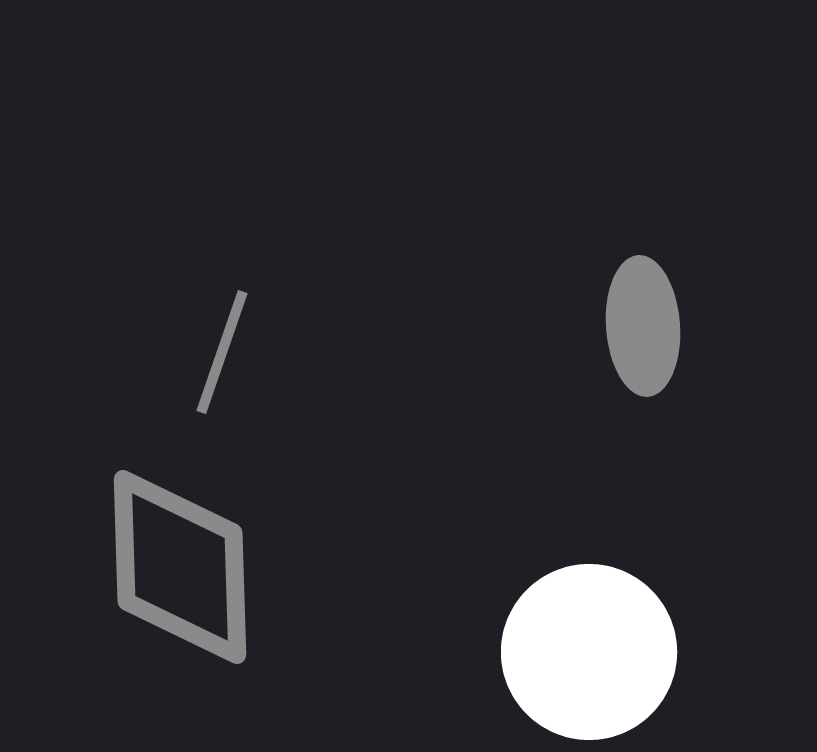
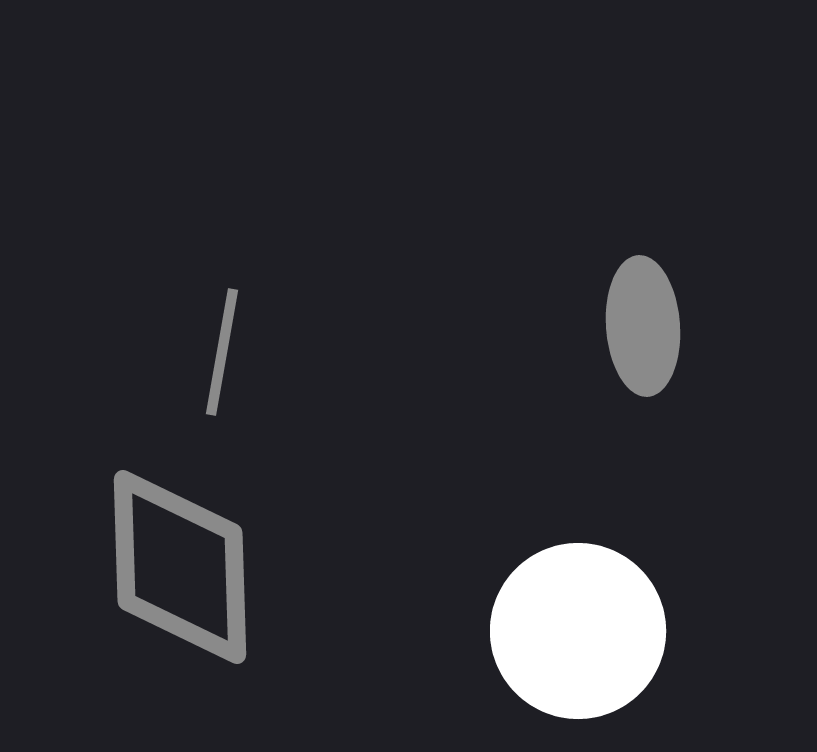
gray line: rotated 9 degrees counterclockwise
white circle: moved 11 px left, 21 px up
